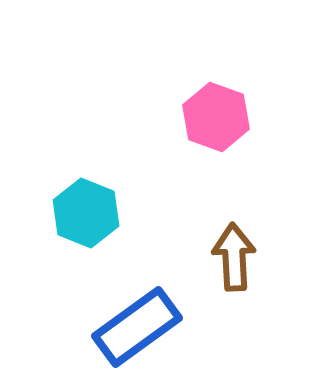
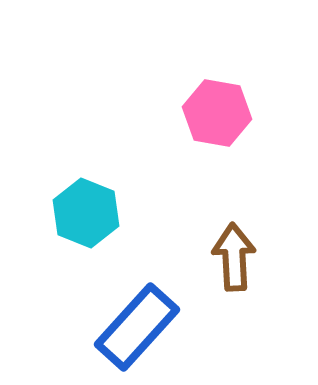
pink hexagon: moved 1 px right, 4 px up; rotated 10 degrees counterclockwise
blue rectangle: rotated 12 degrees counterclockwise
